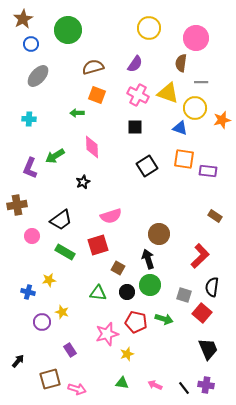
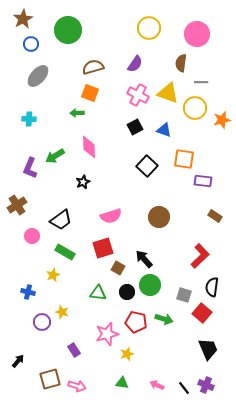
pink circle at (196, 38): moved 1 px right, 4 px up
orange square at (97, 95): moved 7 px left, 2 px up
black square at (135, 127): rotated 28 degrees counterclockwise
blue triangle at (180, 128): moved 16 px left, 2 px down
pink diamond at (92, 147): moved 3 px left
black square at (147, 166): rotated 15 degrees counterclockwise
purple rectangle at (208, 171): moved 5 px left, 10 px down
brown cross at (17, 205): rotated 24 degrees counterclockwise
brown circle at (159, 234): moved 17 px up
red square at (98, 245): moved 5 px right, 3 px down
black arrow at (148, 259): moved 4 px left; rotated 24 degrees counterclockwise
yellow star at (49, 280): moved 4 px right, 5 px up; rotated 16 degrees counterclockwise
purple rectangle at (70, 350): moved 4 px right
pink arrow at (155, 385): moved 2 px right
purple cross at (206, 385): rotated 14 degrees clockwise
pink arrow at (77, 389): moved 3 px up
